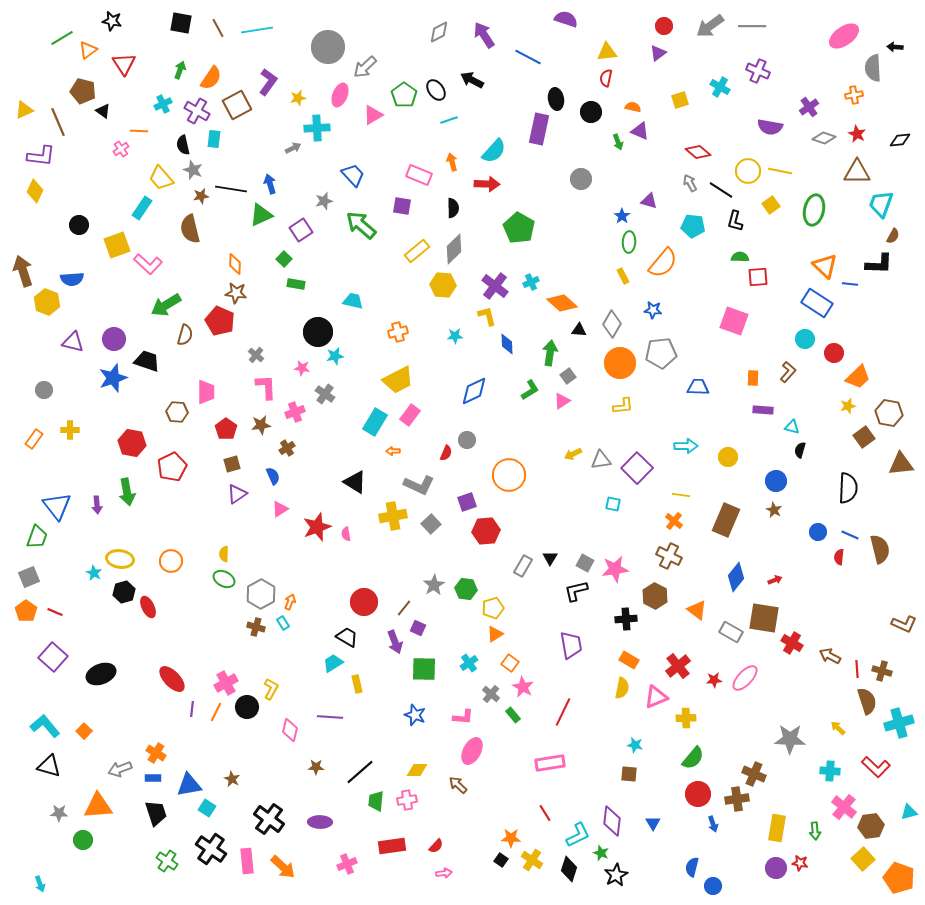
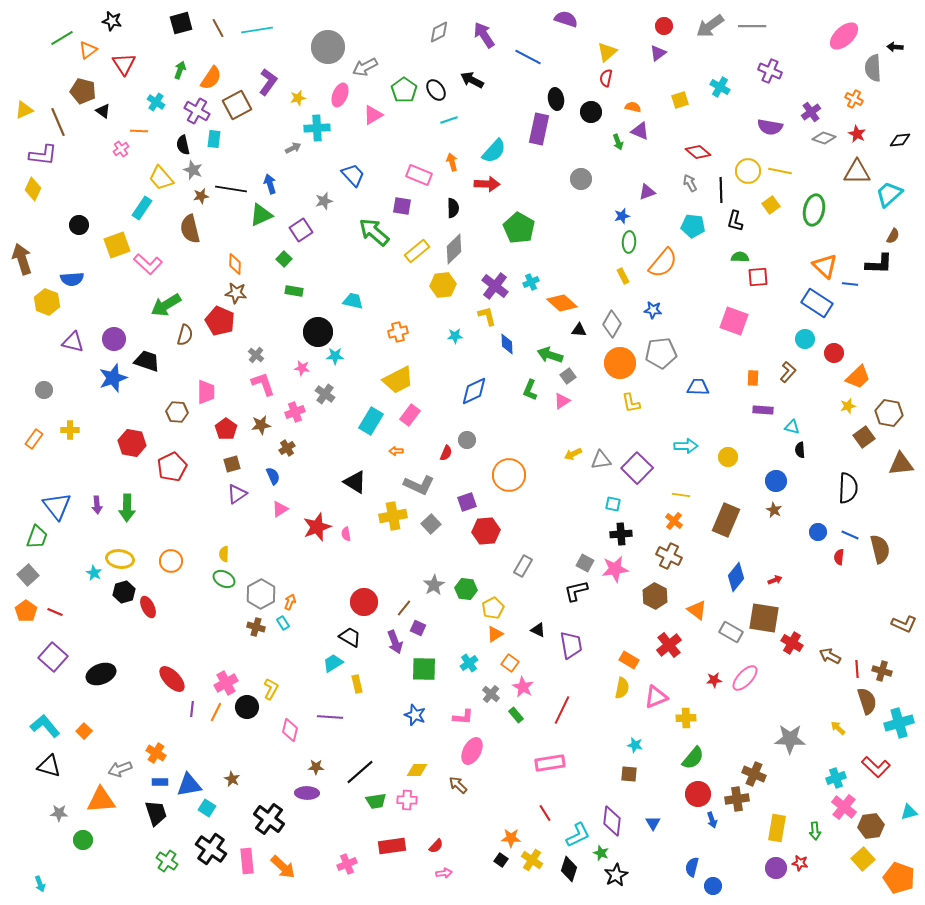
black square at (181, 23): rotated 25 degrees counterclockwise
pink ellipse at (844, 36): rotated 8 degrees counterclockwise
yellow triangle at (607, 52): rotated 35 degrees counterclockwise
gray arrow at (365, 67): rotated 15 degrees clockwise
purple cross at (758, 71): moved 12 px right
green pentagon at (404, 95): moved 5 px up
orange cross at (854, 95): moved 4 px down; rotated 36 degrees clockwise
cyan cross at (163, 104): moved 7 px left, 2 px up; rotated 30 degrees counterclockwise
purple cross at (809, 107): moved 2 px right, 5 px down
purple L-shape at (41, 156): moved 2 px right, 1 px up
black line at (721, 190): rotated 55 degrees clockwise
yellow diamond at (35, 191): moved 2 px left, 2 px up
purple triangle at (649, 201): moved 2 px left, 9 px up; rotated 36 degrees counterclockwise
cyan trapezoid at (881, 204): moved 8 px right, 10 px up; rotated 28 degrees clockwise
blue star at (622, 216): rotated 21 degrees clockwise
green arrow at (361, 225): moved 13 px right, 7 px down
brown arrow at (23, 271): moved 1 px left, 12 px up
green rectangle at (296, 284): moved 2 px left, 7 px down
yellow hexagon at (443, 285): rotated 10 degrees counterclockwise
green arrow at (550, 353): moved 2 px down; rotated 80 degrees counterclockwise
cyan star at (335, 356): rotated 12 degrees clockwise
pink L-shape at (266, 387): moved 3 px left, 3 px up; rotated 16 degrees counterclockwise
green L-shape at (530, 390): rotated 145 degrees clockwise
yellow L-shape at (623, 406): moved 8 px right, 3 px up; rotated 85 degrees clockwise
cyan rectangle at (375, 422): moved 4 px left, 1 px up
black semicircle at (800, 450): rotated 21 degrees counterclockwise
orange arrow at (393, 451): moved 3 px right
green arrow at (127, 492): moved 16 px down; rotated 12 degrees clockwise
black triangle at (550, 558): moved 12 px left, 72 px down; rotated 35 degrees counterclockwise
gray square at (29, 577): moved 1 px left, 2 px up; rotated 20 degrees counterclockwise
yellow pentagon at (493, 608): rotated 10 degrees counterclockwise
black cross at (626, 619): moved 5 px left, 85 px up
black trapezoid at (347, 637): moved 3 px right
red cross at (678, 666): moved 9 px left, 21 px up
red line at (563, 712): moved 1 px left, 2 px up
green rectangle at (513, 715): moved 3 px right
cyan cross at (830, 771): moved 6 px right, 7 px down; rotated 24 degrees counterclockwise
blue rectangle at (153, 778): moved 7 px right, 4 px down
pink cross at (407, 800): rotated 12 degrees clockwise
green trapezoid at (376, 801): rotated 105 degrees counterclockwise
orange triangle at (98, 806): moved 3 px right, 6 px up
purple ellipse at (320, 822): moved 13 px left, 29 px up
blue arrow at (713, 824): moved 1 px left, 4 px up
